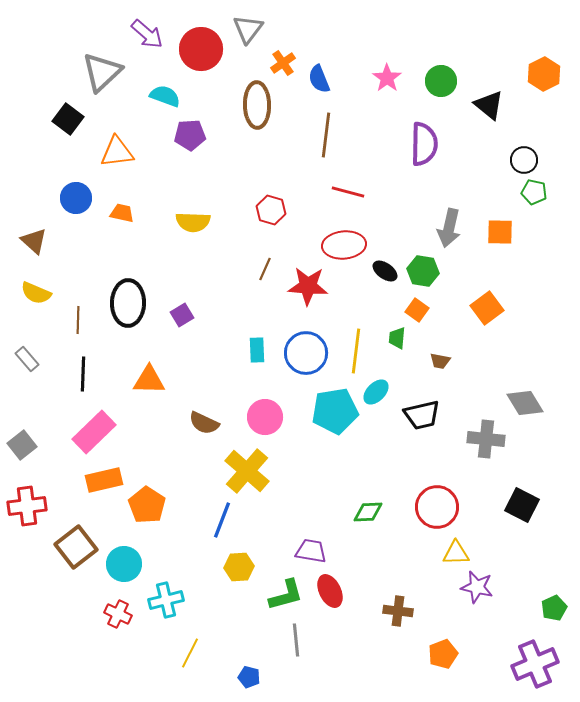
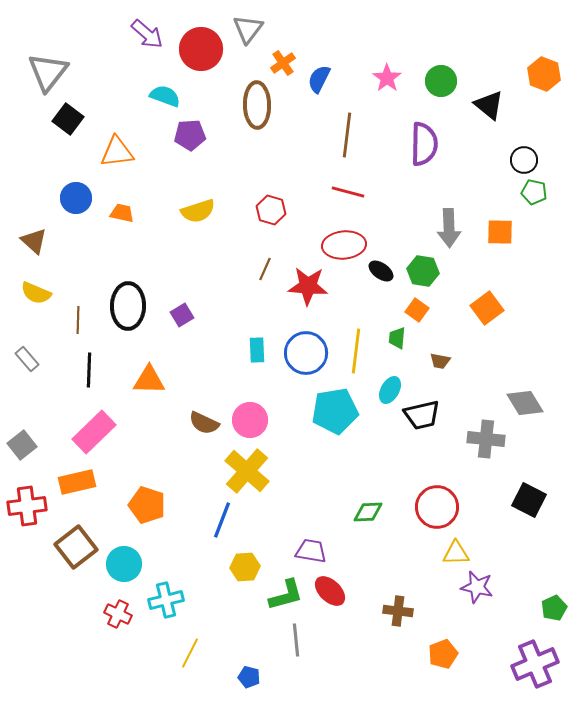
gray triangle at (102, 72): moved 54 px left; rotated 9 degrees counterclockwise
orange hexagon at (544, 74): rotated 12 degrees counterclockwise
blue semicircle at (319, 79): rotated 48 degrees clockwise
brown line at (326, 135): moved 21 px right
yellow semicircle at (193, 222): moved 5 px right, 11 px up; rotated 20 degrees counterclockwise
gray arrow at (449, 228): rotated 15 degrees counterclockwise
black ellipse at (385, 271): moved 4 px left
black ellipse at (128, 303): moved 3 px down
black line at (83, 374): moved 6 px right, 4 px up
cyan ellipse at (376, 392): moved 14 px right, 2 px up; rotated 16 degrees counterclockwise
pink circle at (265, 417): moved 15 px left, 3 px down
orange rectangle at (104, 480): moved 27 px left, 2 px down
orange pentagon at (147, 505): rotated 15 degrees counterclockwise
black square at (522, 505): moved 7 px right, 5 px up
yellow hexagon at (239, 567): moved 6 px right
red ellipse at (330, 591): rotated 20 degrees counterclockwise
